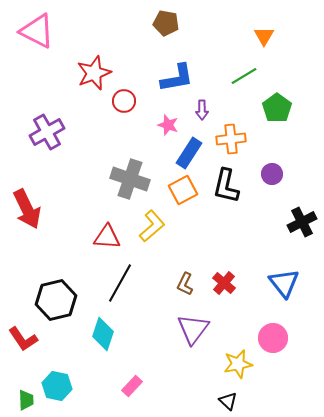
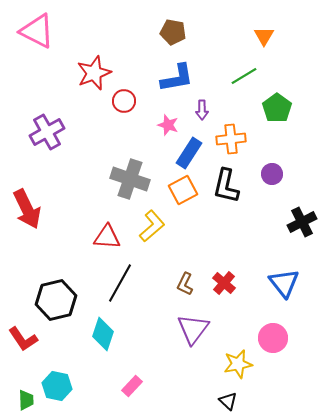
brown pentagon: moved 7 px right, 9 px down
